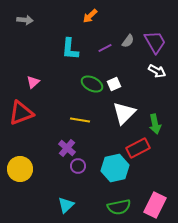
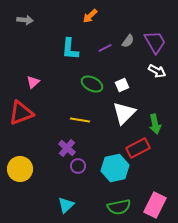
white square: moved 8 px right, 1 px down
